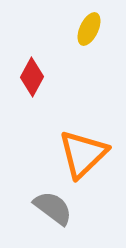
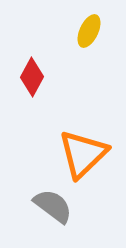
yellow ellipse: moved 2 px down
gray semicircle: moved 2 px up
